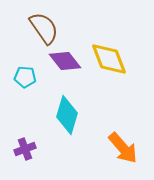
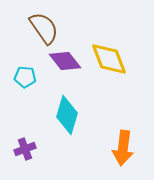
orange arrow: rotated 48 degrees clockwise
